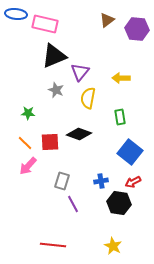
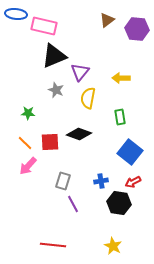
pink rectangle: moved 1 px left, 2 px down
gray rectangle: moved 1 px right
